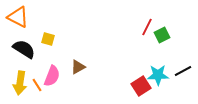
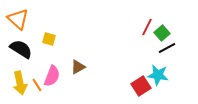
orange triangle: moved 2 px down; rotated 15 degrees clockwise
green square: moved 2 px up; rotated 14 degrees counterclockwise
yellow square: moved 1 px right
black semicircle: moved 3 px left
black line: moved 16 px left, 23 px up
cyan star: rotated 10 degrees clockwise
yellow arrow: rotated 20 degrees counterclockwise
